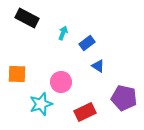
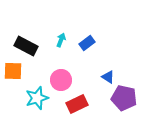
black rectangle: moved 1 px left, 28 px down
cyan arrow: moved 2 px left, 7 px down
blue triangle: moved 10 px right, 11 px down
orange square: moved 4 px left, 3 px up
pink circle: moved 2 px up
cyan star: moved 4 px left, 6 px up
red rectangle: moved 8 px left, 8 px up
